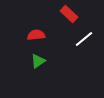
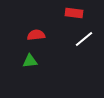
red rectangle: moved 5 px right, 1 px up; rotated 36 degrees counterclockwise
green triangle: moved 8 px left; rotated 28 degrees clockwise
